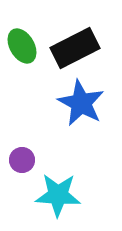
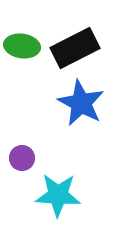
green ellipse: rotated 52 degrees counterclockwise
purple circle: moved 2 px up
